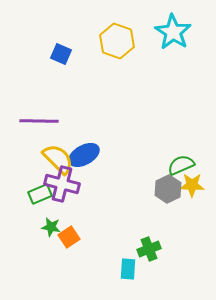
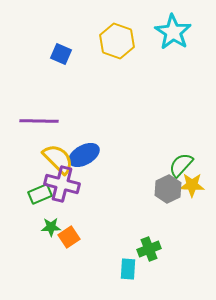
green semicircle: rotated 24 degrees counterclockwise
green star: rotated 12 degrees counterclockwise
